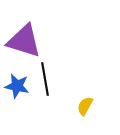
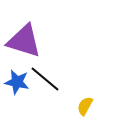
black line: rotated 40 degrees counterclockwise
blue star: moved 4 px up
